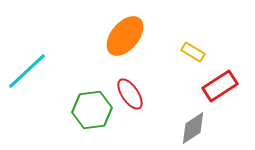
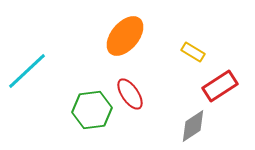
gray diamond: moved 2 px up
